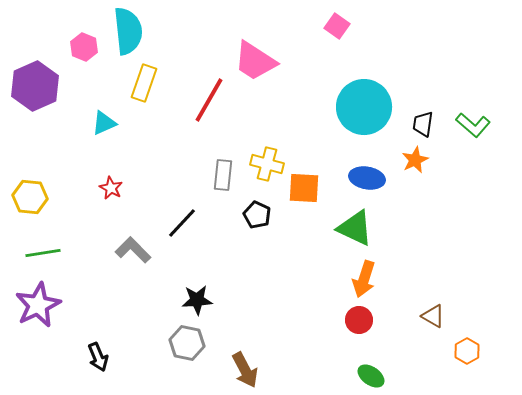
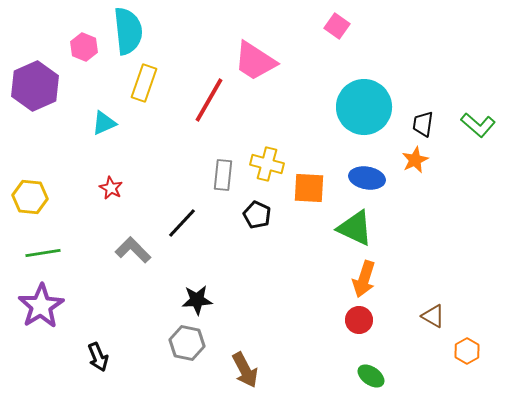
green L-shape: moved 5 px right
orange square: moved 5 px right
purple star: moved 3 px right, 1 px down; rotated 6 degrees counterclockwise
